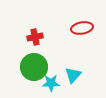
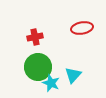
green circle: moved 4 px right
cyan star: rotated 24 degrees clockwise
